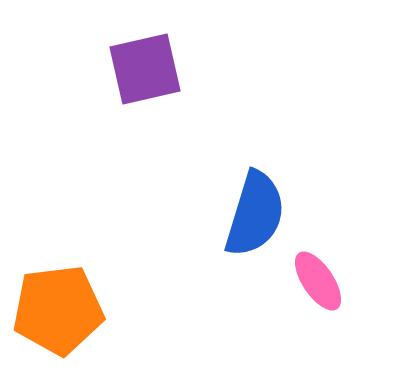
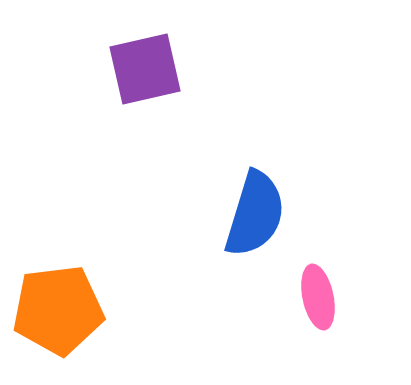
pink ellipse: moved 16 px down; rotated 22 degrees clockwise
